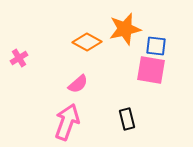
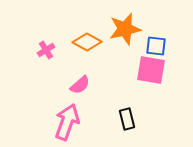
pink cross: moved 27 px right, 8 px up
pink semicircle: moved 2 px right, 1 px down
